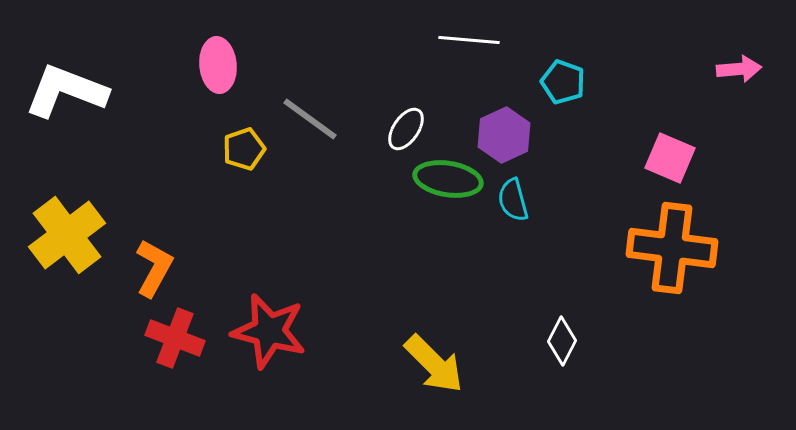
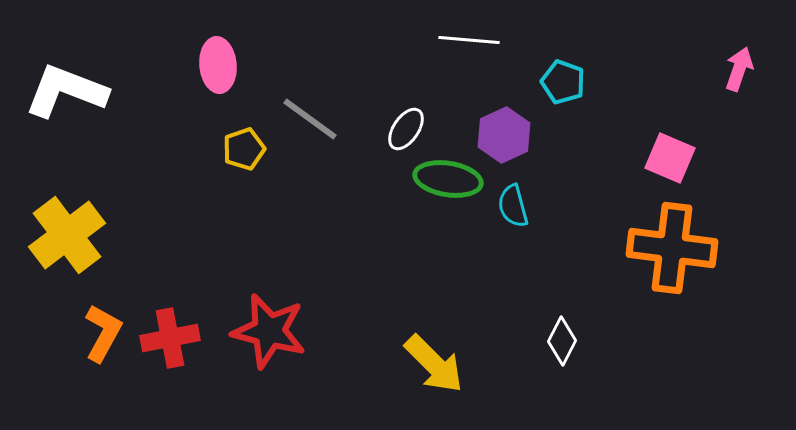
pink arrow: rotated 66 degrees counterclockwise
cyan semicircle: moved 6 px down
orange L-shape: moved 51 px left, 65 px down
red cross: moved 5 px left; rotated 32 degrees counterclockwise
